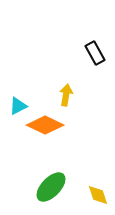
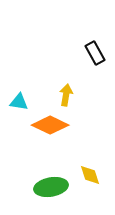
cyan triangle: moved 1 px right, 4 px up; rotated 36 degrees clockwise
orange diamond: moved 5 px right
green ellipse: rotated 36 degrees clockwise
yellow diamond: moved 8 px left, 20 px up
